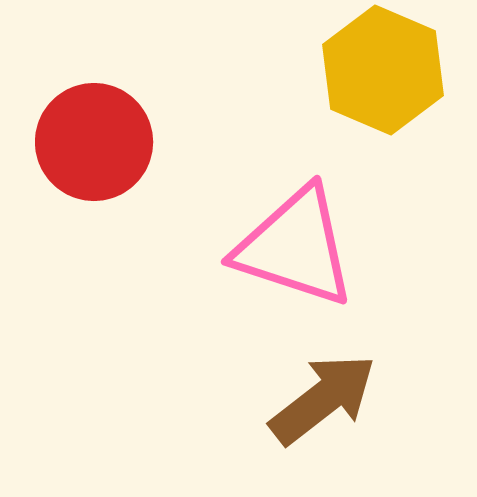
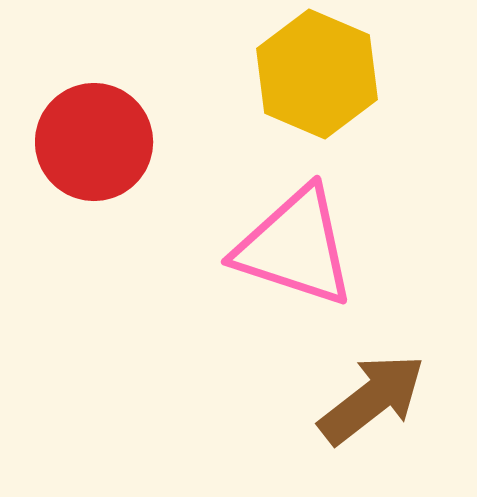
yellow hexagon: moved 66 px left, 4 px down
brown arrow: moved 49 px right
